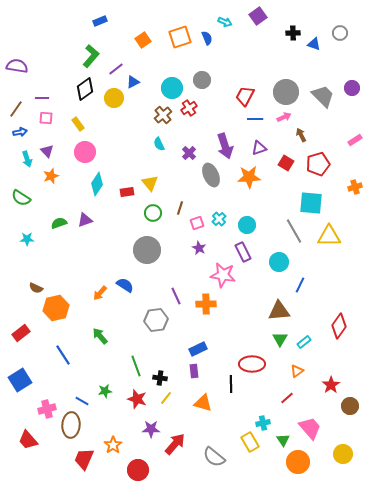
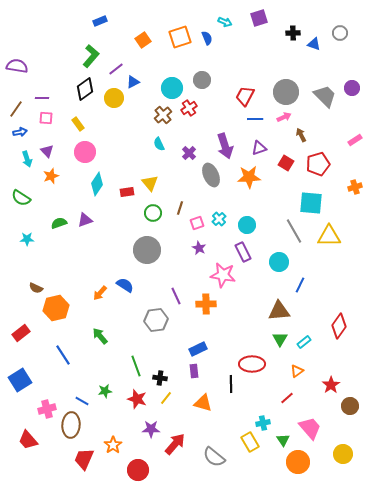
purple square at (258, 16): moved 1 px right, 2 px down; rotated 18 degrees clockwise
gray trapezoid at (323, 96): moved 2 px right
